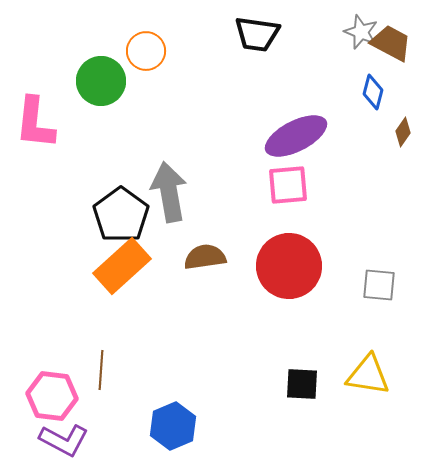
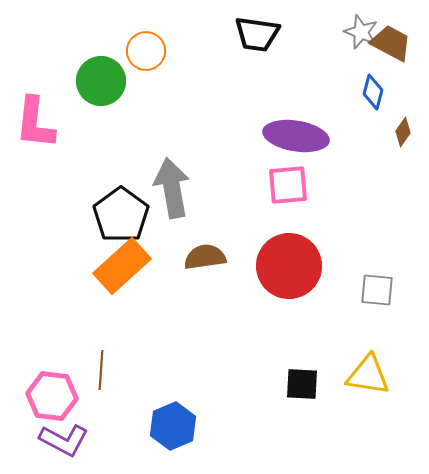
purple ellipse: rotated 36 degrees clockwise
gray arrow: moved 3 px right, 4 px up
gray square: moved 2 px left, 5 px down
